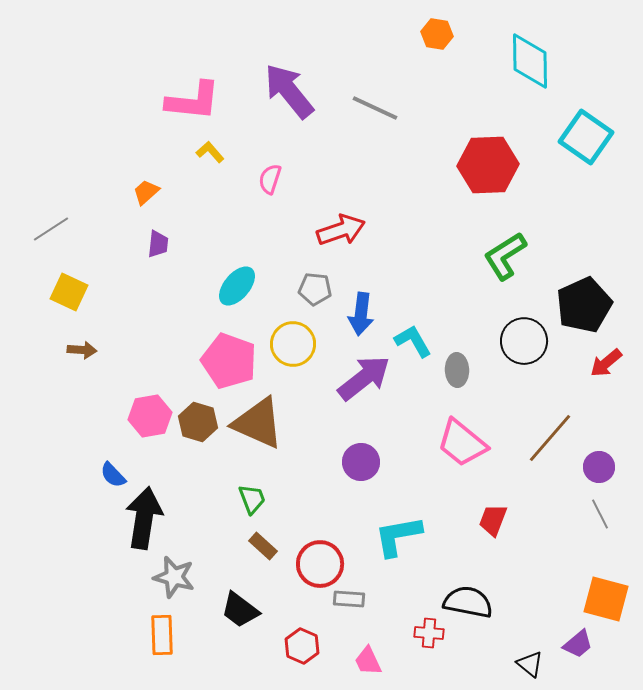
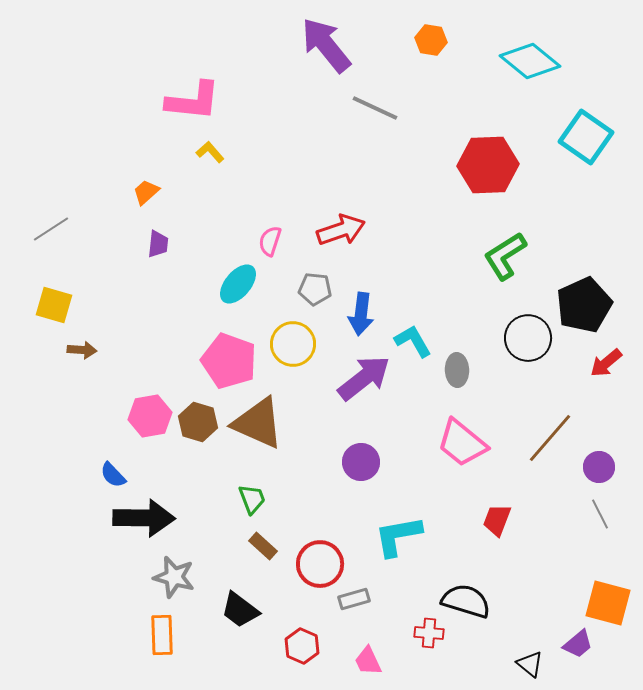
orange hexagon at (437, 34): moved 6 px left, 6 px down
cyan diamond at (530, 61): rotated 50 degrees counterclockwise
purple arrow at (289, 91): moved 37 px right, 46 px up
pink semicircle at (270, 179): moved 62 px down
cyan ellipse at (237, 286): moved 1 px right, 2 px up
yellow square at (69, 292): moved 15 px left, 13 px down; rotated 9 degrees counterclockwise
black circle at (524, 341): moved 4 px right, 3 px up
black arrow at (144, 518): rotated 82 degrees clockwise
red trapezoid at (493, 520): moved 4 px right
gray rectangle at (349, 599): moved 5 px right; rotated 20 degrees counterclockwise
orange square at (606, 599): moved 2 px right, 4 px down
black semicircle at (468, 602): moved 2 px left, 1 px up; rotated 6 degrees clockwise
